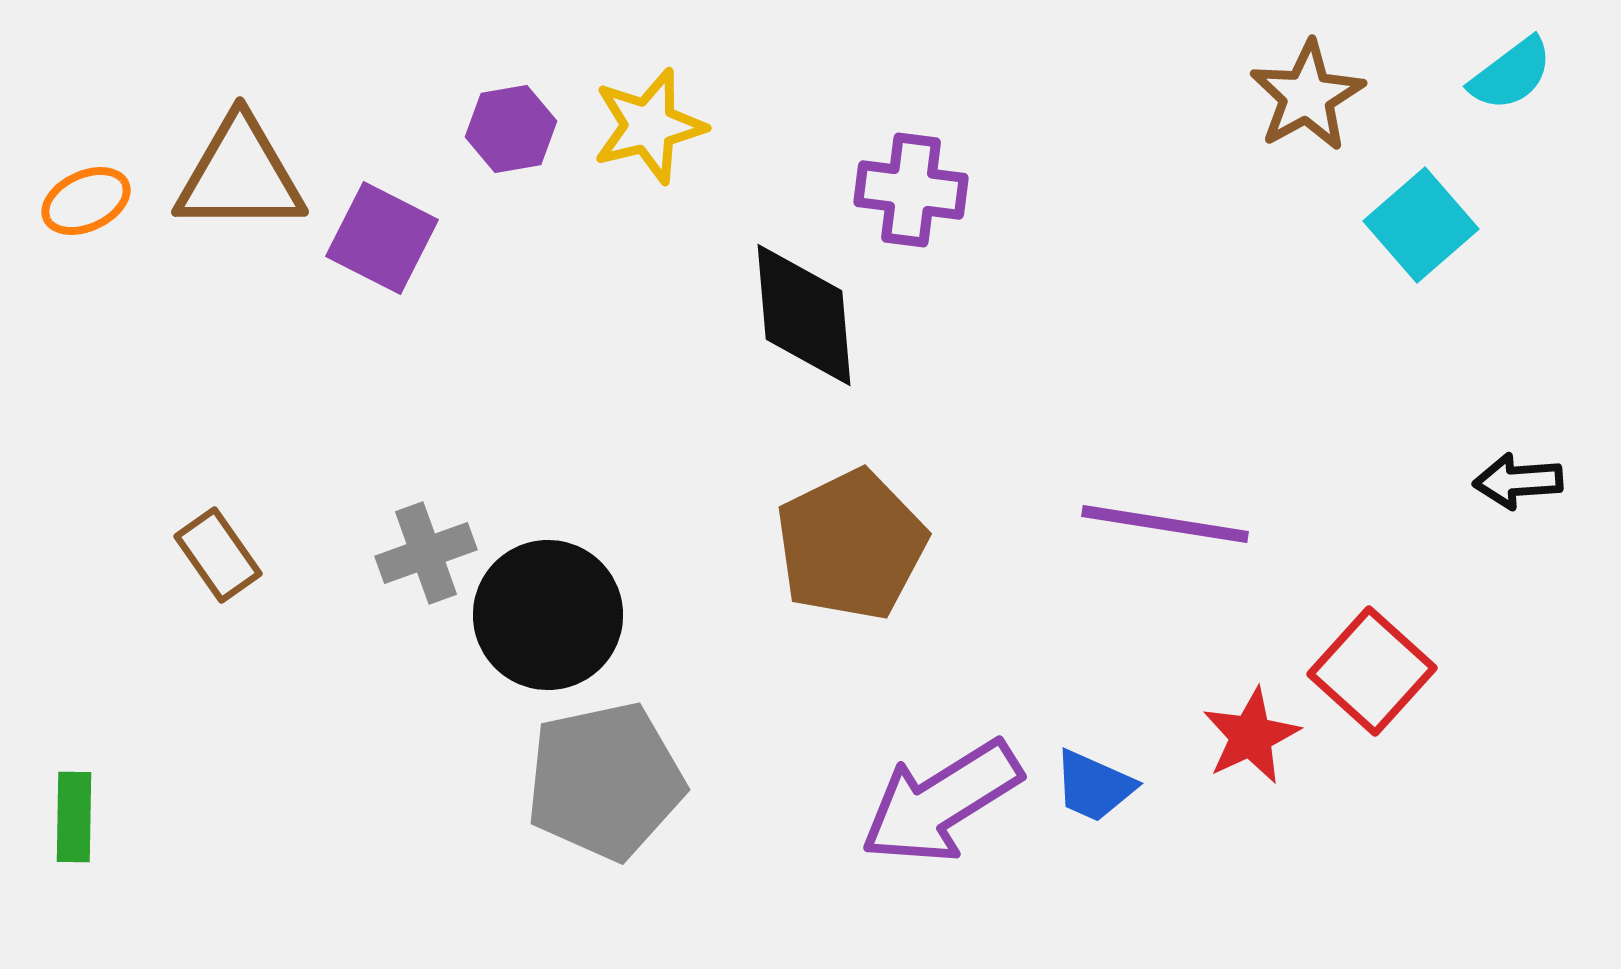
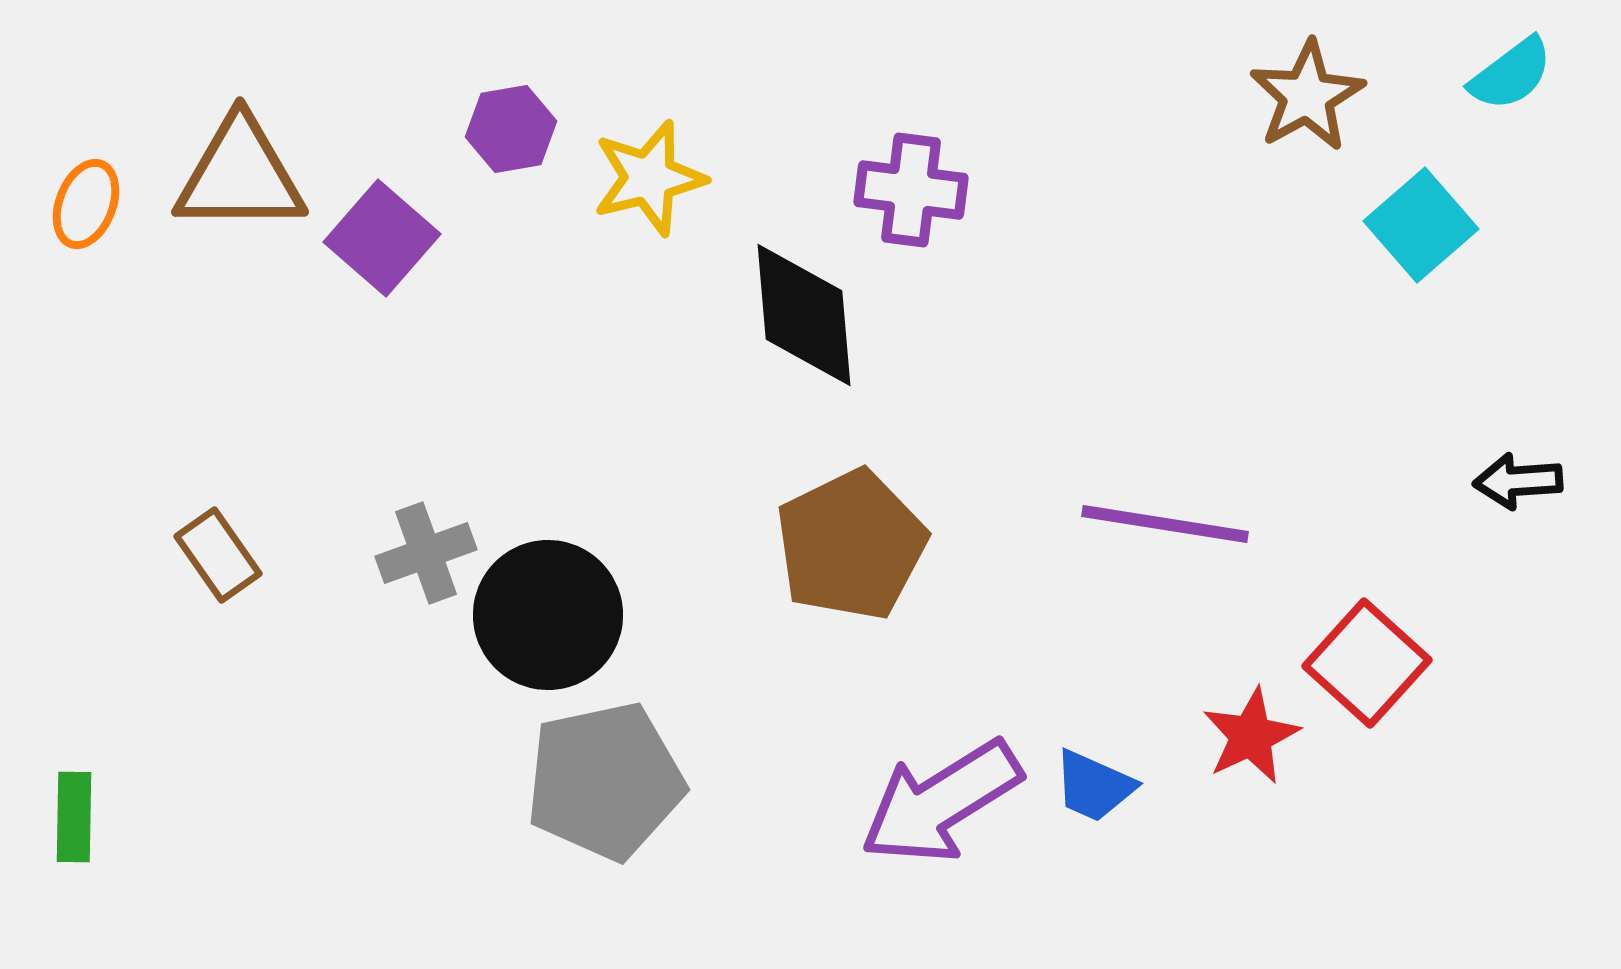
yellow star: moved 52 px down
orange ellipse: moved 3 px down; rotated 44 degrees counterclockwise
purple square: rotated 14 degrees clockwise
red square: moved 5 px left, 8 px up
